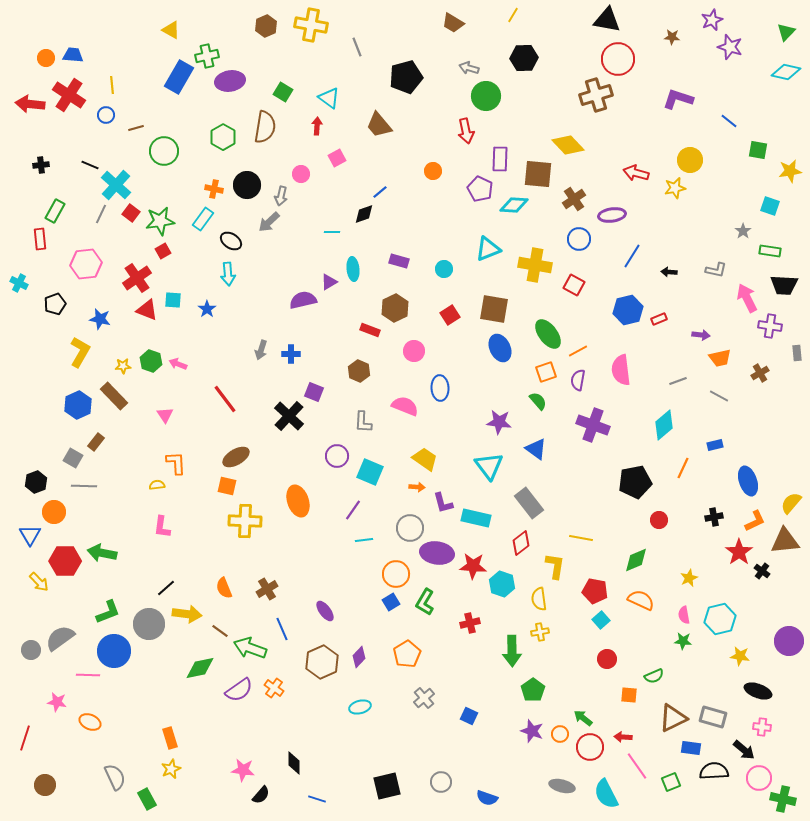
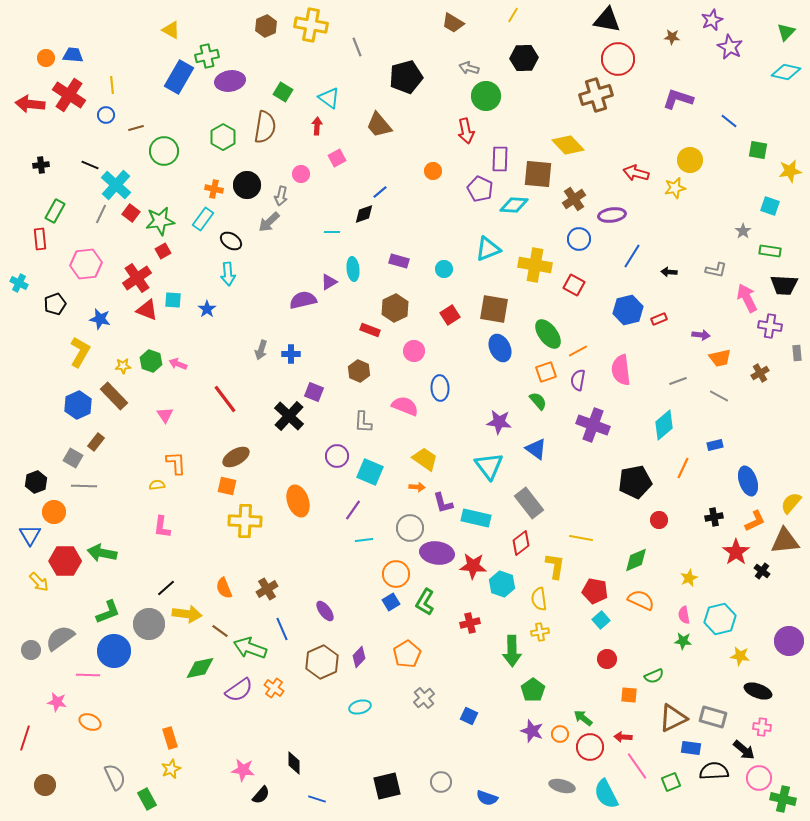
purple star at (730, 47): rotated 10 degrees clockwise
red star at (739, 552): moved 3 px left
